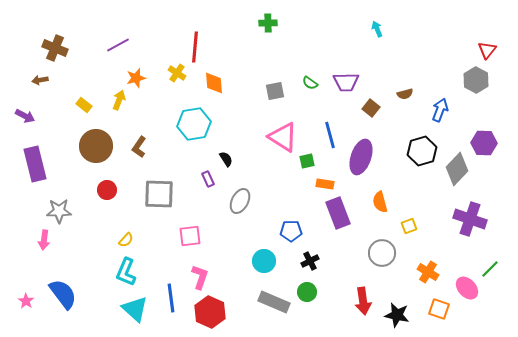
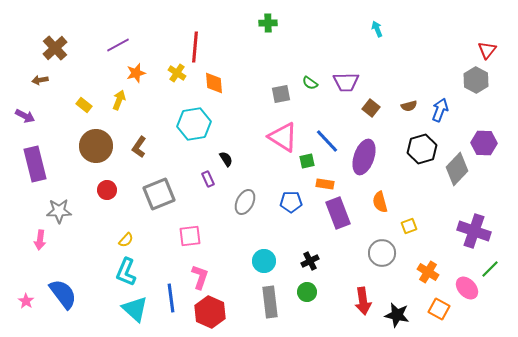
brown cross at (55, 48): rotated 25 degrees clockwise
orange star at (136, 78): moved 5 px up
gray square at (275, 91): moved 6 px right, 3 px down
brown semicircle at (405, 94): moved 4 px right, 12 px down
blue line at (330, 135): moved 3 px left, 6 px down; rotated 28 degrees counterclockwise
black hexagon at (422, 151): moved 2 px up
purple ellipse at (361, 157): moved 3 px right
gray square at (159, 194): rotated 24 degrees counterclockwise
gray ellipse at (240, 201): moved 5 px right, 1 px down
purple cross at (470, 219): moved 4 px right, 12 px down
blue pentagon at (291, 231): moved 29 px up
pink arrow at (44, 240): moved 4 px left
gray rectangle at (274, 302): moved 4 px left; rotated 60 degrees clockwise
orange square at (439, 309): rotated 10 degrees clockwise
